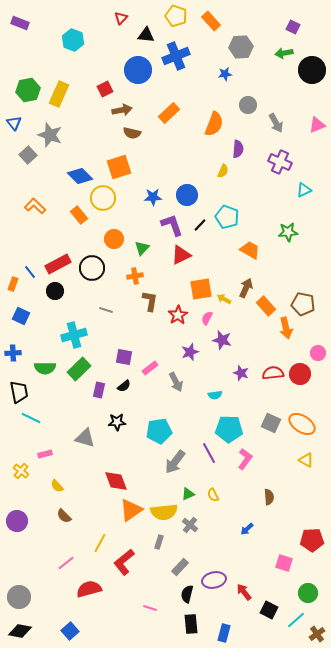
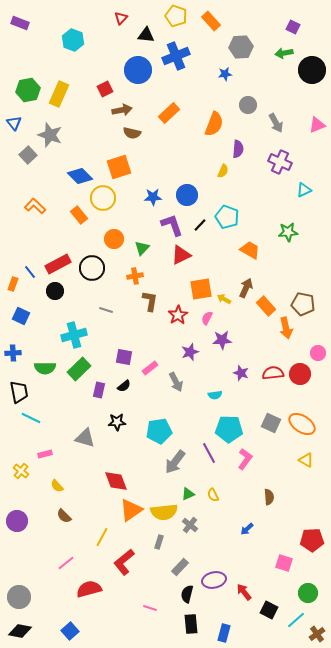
purple star at (222, 340): rotated 18 degrees counterclockwise
yellow line at (100, 543): moved 2 px right, 6 px up
